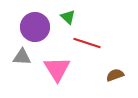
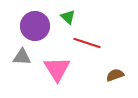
purple circle: moved 1 px up
